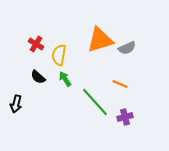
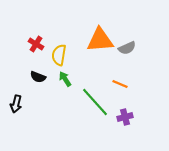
orange triangle: rotated 12 degrees clockwise
black semicircle: rotated 21 degrees counterclockwise
